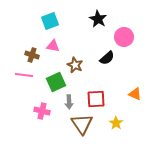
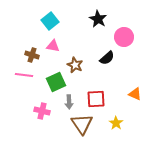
cyan square: rotated 18 degrees counterclockwise
